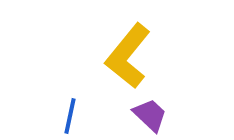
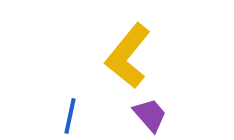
purple trapezoid: rotated 6 degrees clockwise
